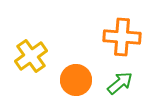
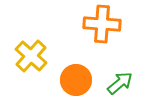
orange cross: moved 20 px left, 13 px up
yellow cross: rotated 12 degrees counterclockwise
